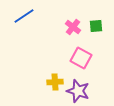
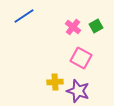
green square: rotated 24 degrees counterclockwise
